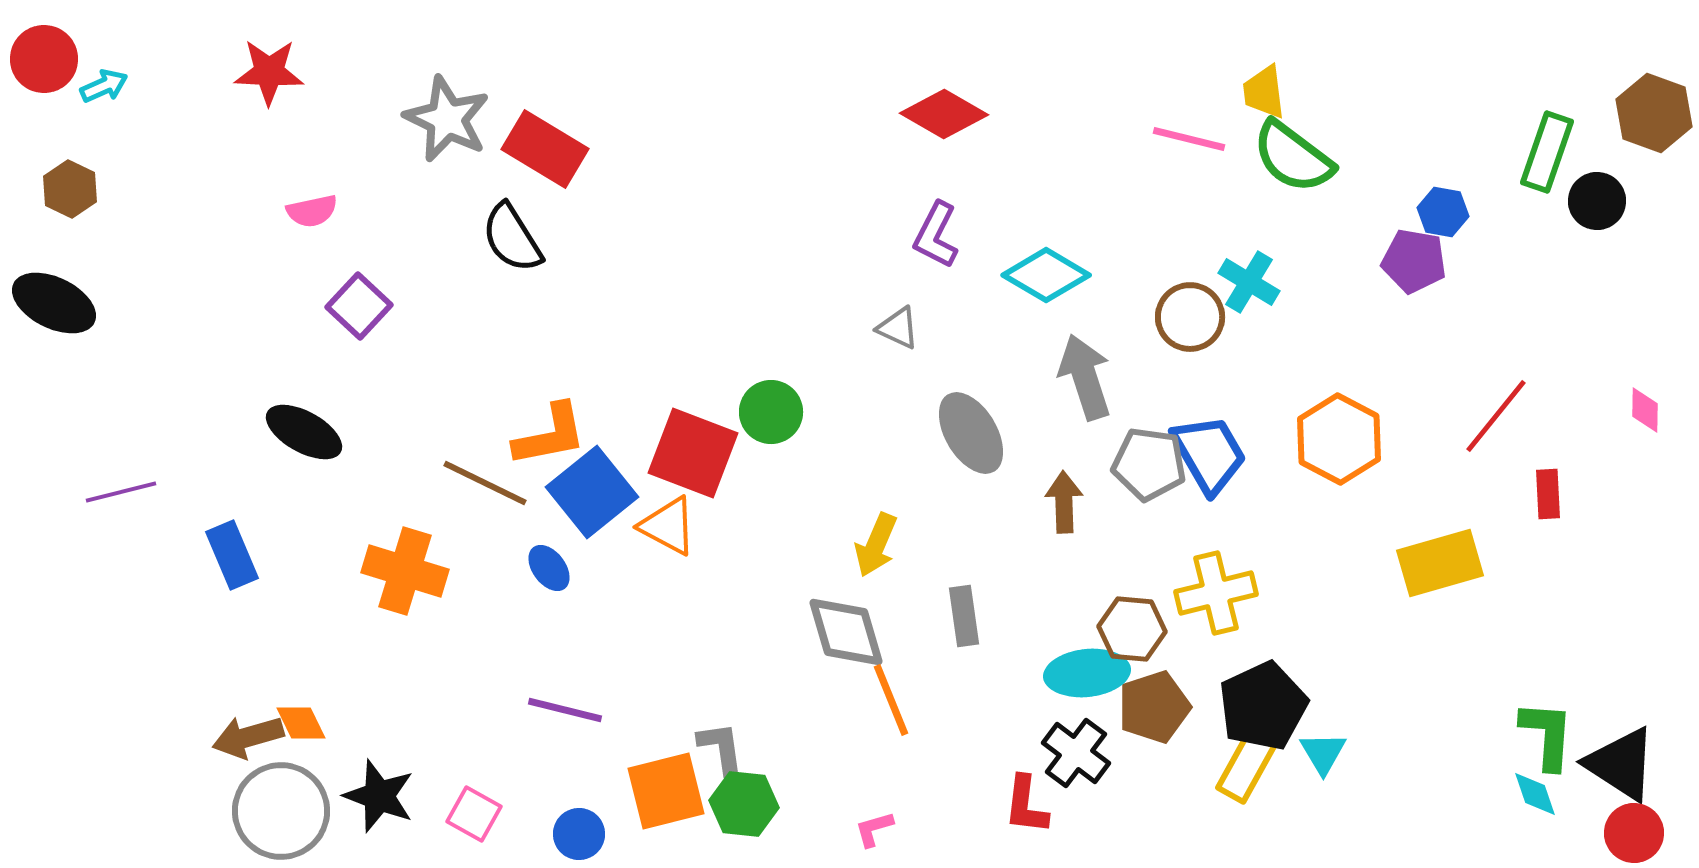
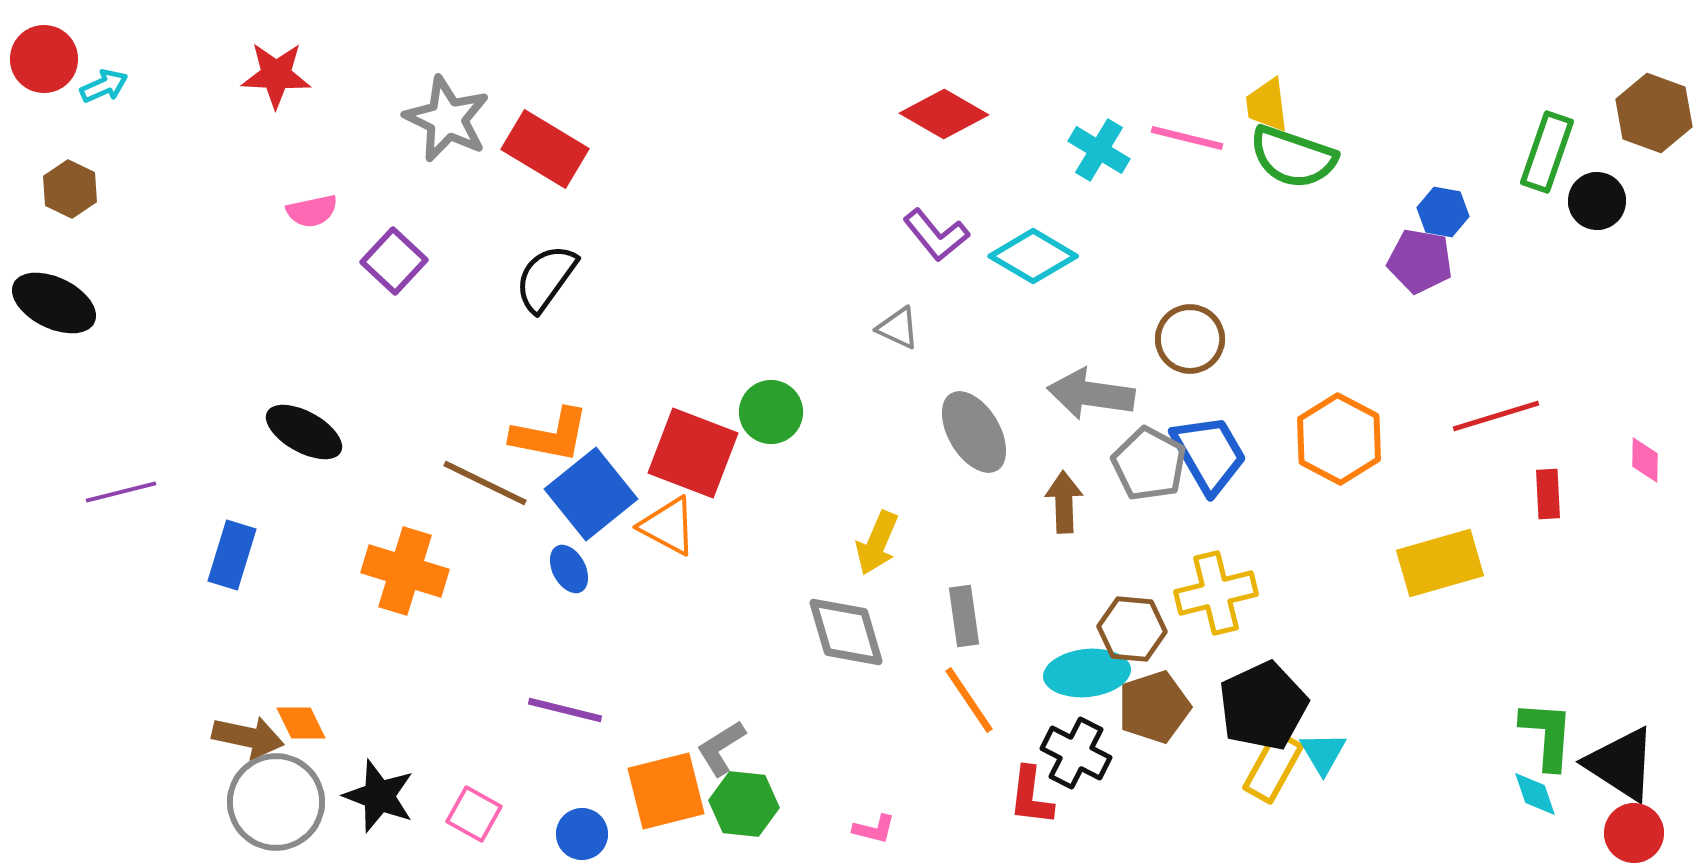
red star at (269, 72): moved 7 px right, 3 px down
yellow trapezoid at (1264, 92): moved 3 px right, 13 px down
pink line at (1189, 139): moved 2 px left, 1 px up
green semicircle at (1293, 157): rotated 18 degrees counterclockwise
purple L-shape at (936, 235): rotated 66 degrees counterclockwise
black semicircle at (512, 238): moved 34 px right, 40 px down; rotated 68 degrees clockwise
purple pentagon at (1414, 261): moved 6 px right
cyan diamond at (1046, 275): moved 13 px left, 19 px up
cyan cross at (1249, 282): moved 150 px left, 132 px up
purple square at (359, 306): moved 35 px right, 45 px up
brown circle at (1190, 317): moved 22 px down
gray arrow at (1085, 377): moved 6 px right, 17 px down; rotated 64 degrees counterclockwise
pink diamond at (1645, 410): moved 50 px down
red line at (1496, 416): rotated 34 degrees clockwise
gray ellipse at (971, 433): moved 3 px right, 1 px up
orange L-shape at (550, 435): rotated 22 degrees clockwise
gray pentagon at (1149, 464): rotated 20 degrees clockwise
blue square at (592, 492): moved 1 px left, 2 px down
yellow arrow at (876, 545): moved 1 px right, 2 px up
blue rectangle at (232, 555): rotated 40 degrees clockwise
blue ellipse at (549, 568): moved 20 px right, 1 px down; rotated 9 degrees clockwise
orange line at (891, 700): moved 78 px right; rotated 12 degrees counterclockwise
brown arrow at (248, 737): rotated 152 degrees counterclockwise
gray L-shape at (721, 748): rotated 114 degrees counterclockwise
black cross at (1076, 753): rotated 10 degrees counterclockwise
yellow rectangle at (1246, 767): moved 27 px right
red L-shape at (1026, 805): moved 5 px right, 9 px up
gray circle at (281, 811): moved 5 px left, 9 px up
pink L-shape at (874, 829): rotated 150 degrees counterclockwise
blue circle at (579, 834): moved 3 px right
